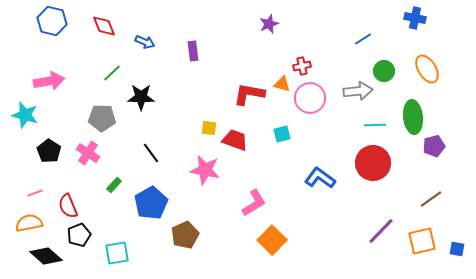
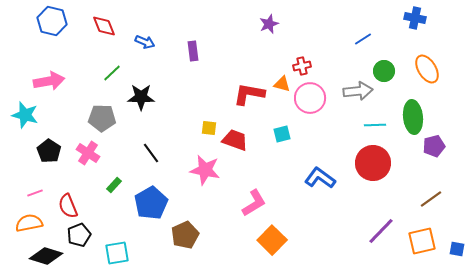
black diamond at (46, 256): rotated 24 degrees counterclockwise
